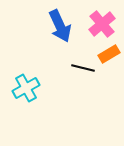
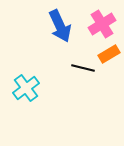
pink cross: rotated 8 degrees clockwise
cyan cross: rotated 8 degrees counterclockwise
